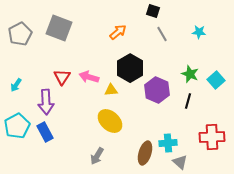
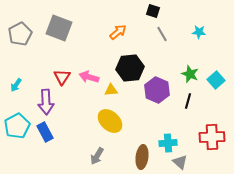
black hexagon: rotated 24 degrees clockwise
brown ellipse: moved 3 px left, 4 px down; rotated 10 degrees counterclockwise
